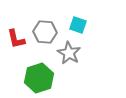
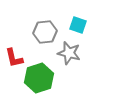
gray hexagon: rotated 10 degrees counterclockwise
red L-shape: moved 2 px left, 19 px down
gray star: rotated 15 degrees counterclockwise
